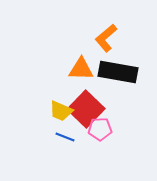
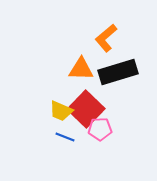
black rectangle: rotated 27 degrees counterclockwise
